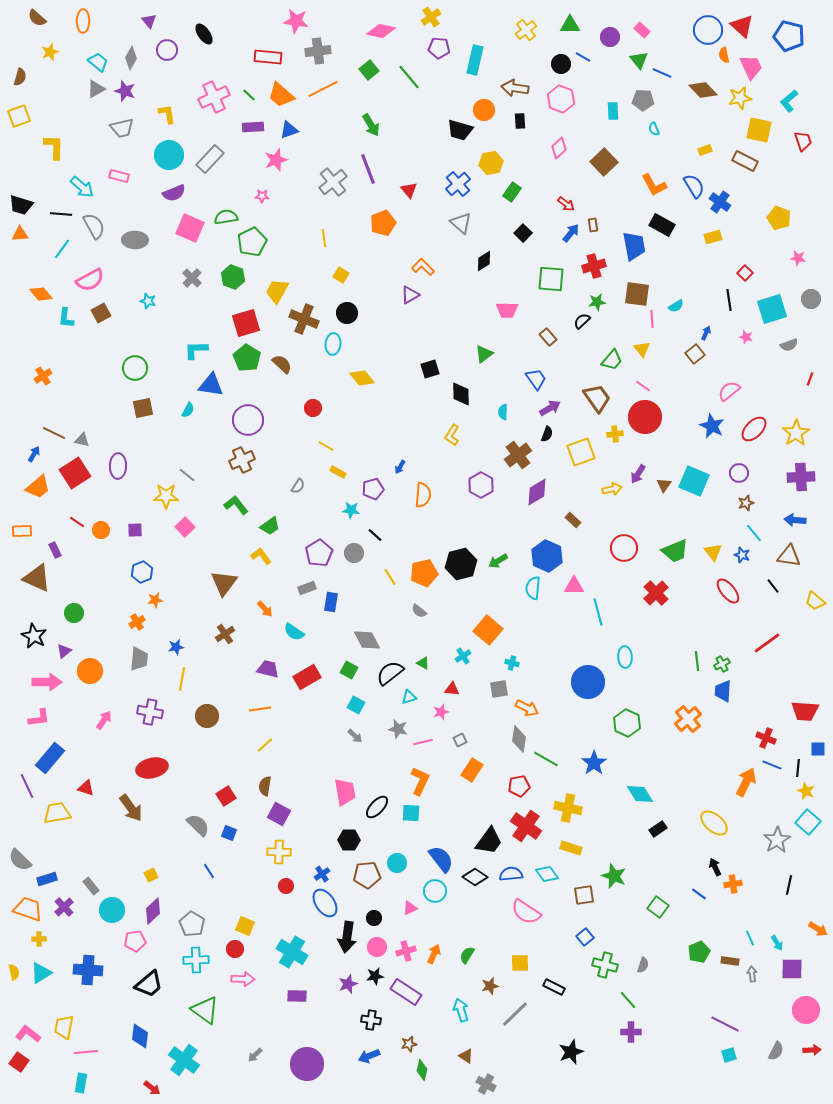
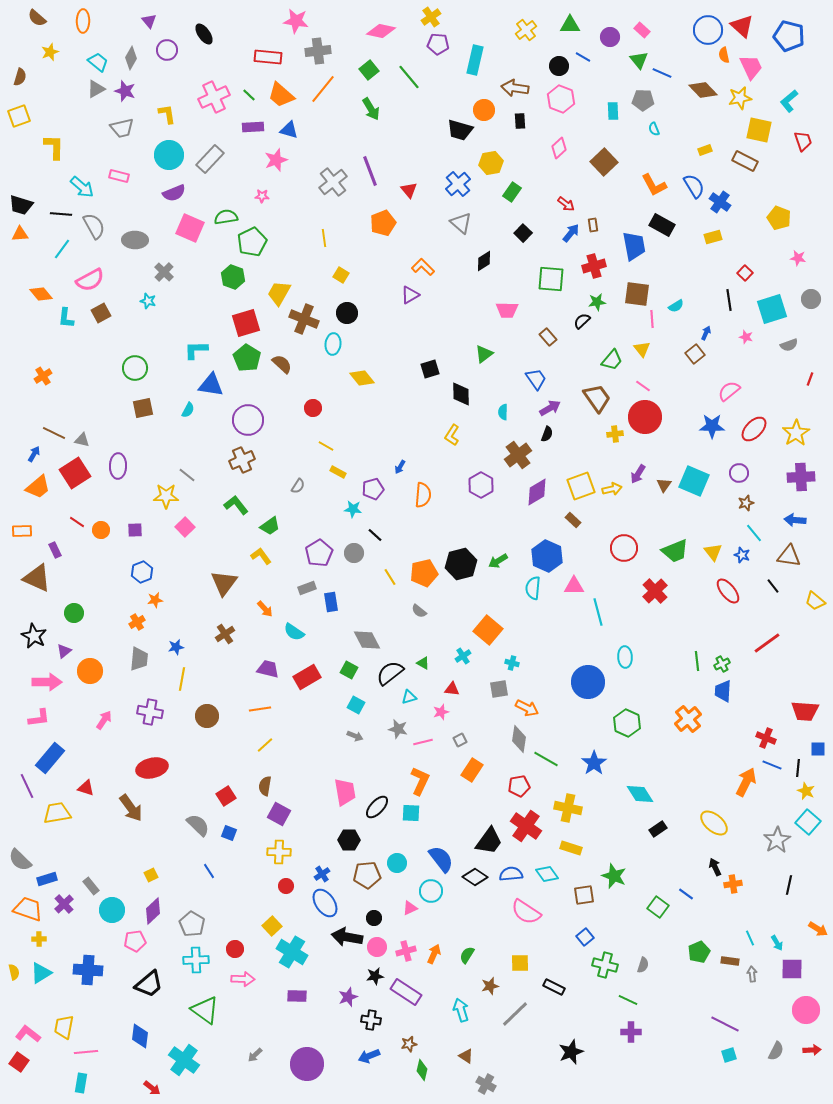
purple pentagon at (439, 48): moved 1 px left, 4 px up
black circle at (561, 64): moved 2 px left, 2 px down
orange line at (323, 89): rotated 24 degrees counterclockwise
green arrow at (371, 125): moved 16 px up
blue triangle at (289, 130): rotated 36 degrees clockwise
purple line at (368, 169): moved 2 px right, 2 px down
gray cross at (192, 278): moved 28 px left, 6 px up
yellow trapezoid at (277, 291): moved 2 px right, 2 px down
blue star at (712, 426): rotated 25 degrees counterclockwise
yellow square at (581, 452): moved 34 px down
cyan star at (351, 510): moved 2 px right, 1 px up
red cross at (656, 593): moved 1 px left, 2 px up
blue rectangle at (331, 602): rotated 18 degrees counterclockwise
gray arrow at (355, 736): rotated 21 degrees counterclockwise
cyan circle at (435, 891): moved 4 px left
blue line at (699, 894): moved 13 px left
purple cross at (64, 907): moved 3 px up
yellow square at (245, 926): moved 27 px right; rotated 24 degrees clockwise
black arrow at (347, 937): rotated 92 degrees clockwise
purple star at (348, 984): moved 13 px down
green line at (628, 1000): rotated 24 degrees counterclockwise
